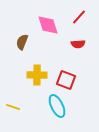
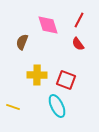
red line: moved 3 px down; rotated 14 degrees counterclockwise
red semicircle: rotated 56 degrees clockwise
